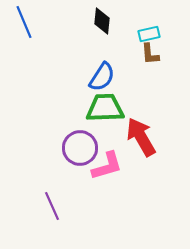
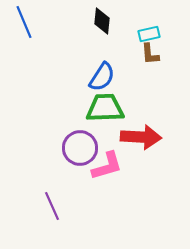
red arrow: rotated 123 degrees clockwise
